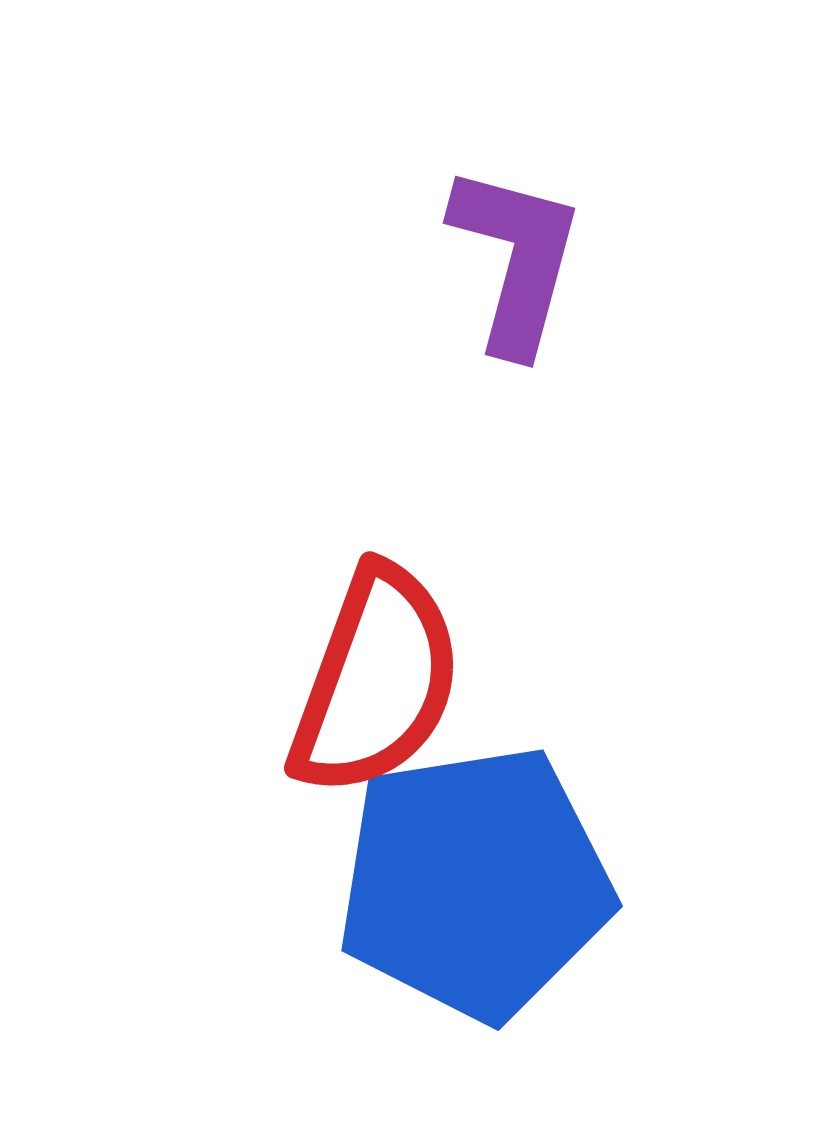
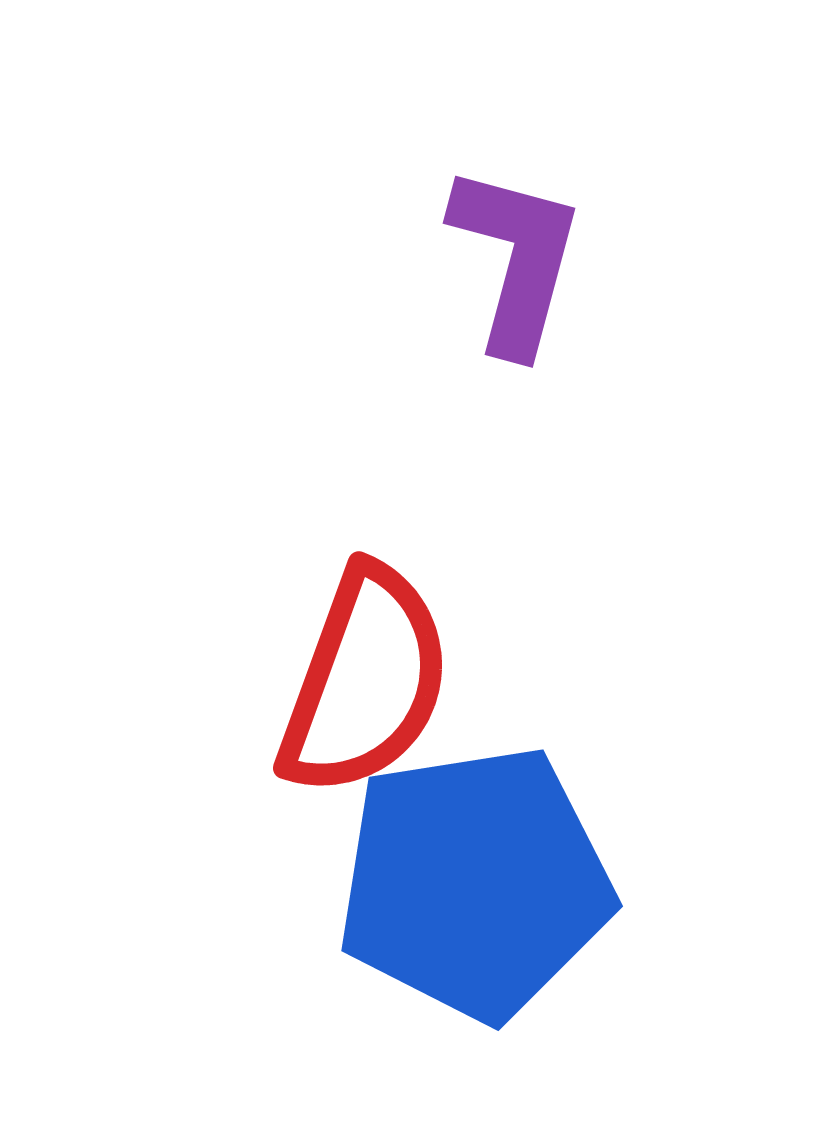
red semicircle: moved 11 px left
